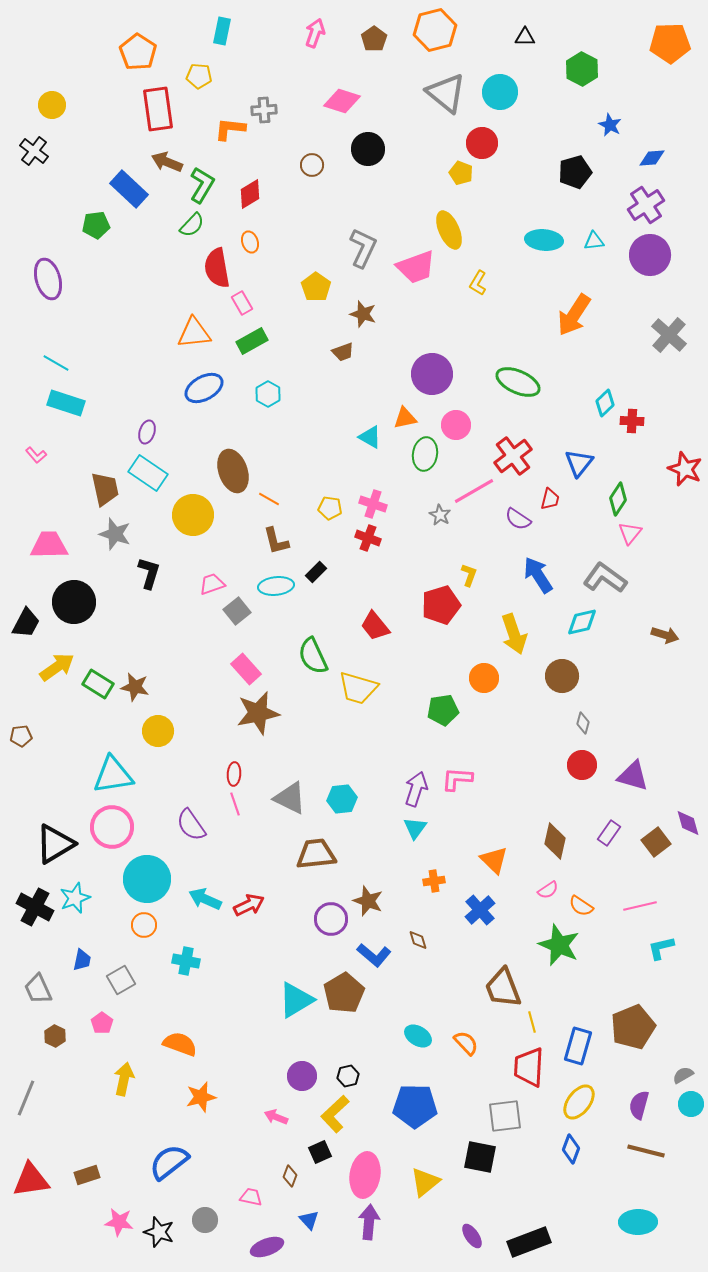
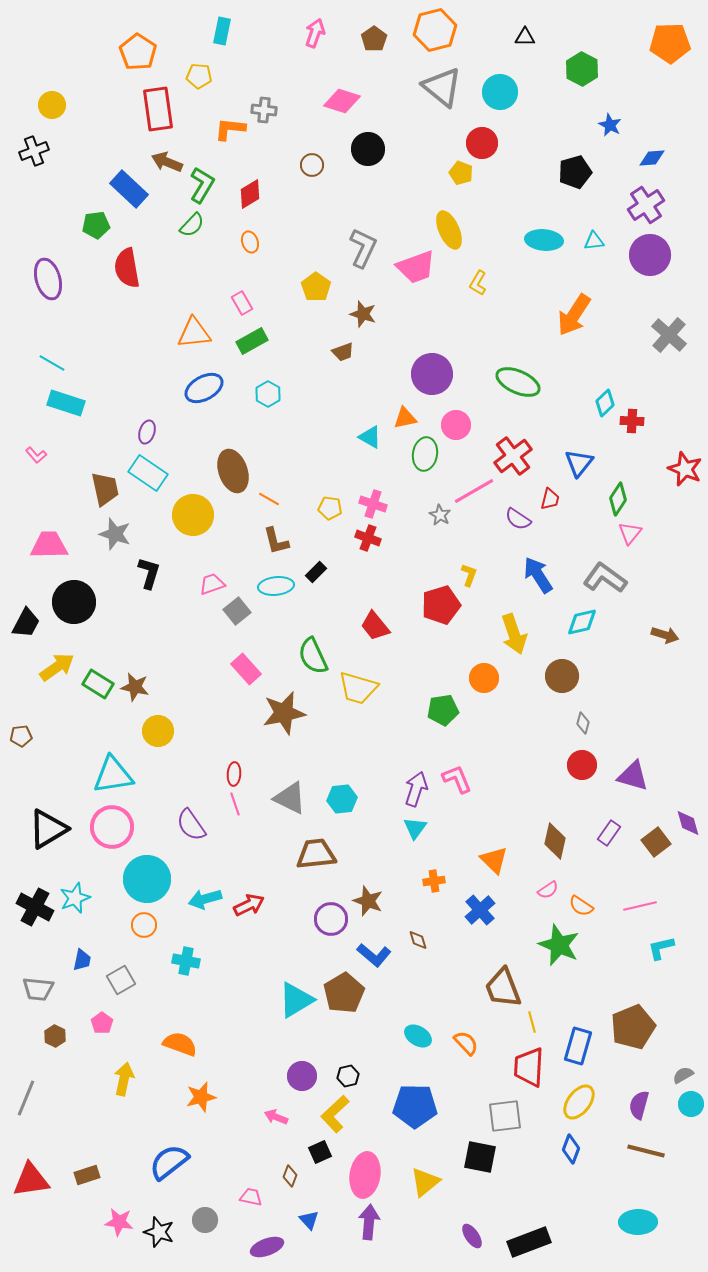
gray triangle at (446, 93): moved 4 px left, 6 px up
gray cross at (264, 110): rotated 10 degrees clockwise
black cross at (34, 151): rotated 32 degrees clockwise
red semicircle at (217, 268): moved 90 px left
cyan line at (56, 363): moved 4 px left
brown star at (258, 713): moved 26 px right
pink L-shape at (457, 779): rotated 64 degrees clockwise
black triangle at (55, 844): moved 7 px left, 15 px up
cyan arrow at (205, 899): rotated 40 degrees counterclockwise
gray trapezoid at (38, 989): rotated 60 degrees counterclockwise
